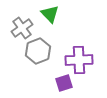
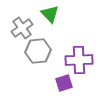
gray hexagon: rotated 15 degrees clockwise
